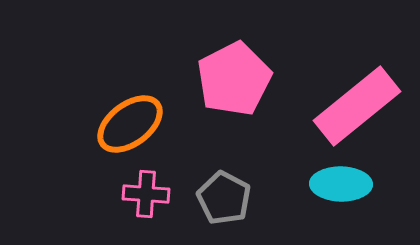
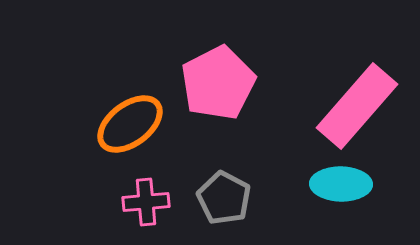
pink pentagon: moved 16 px left, 4 px down
pink rectangle: rotated 10 degrees counterclockwise
pink cross: moved 8 px down; rotated 9 degrees counterclockwise
